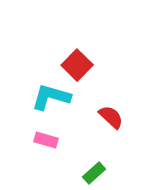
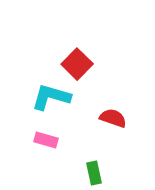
red square: moved 1 px up
red semicircle: moved 2 px right, 1 px down; rotated 24 degrees counterclockwise
green rectangle: rotated 60 degrees counterclockwise
